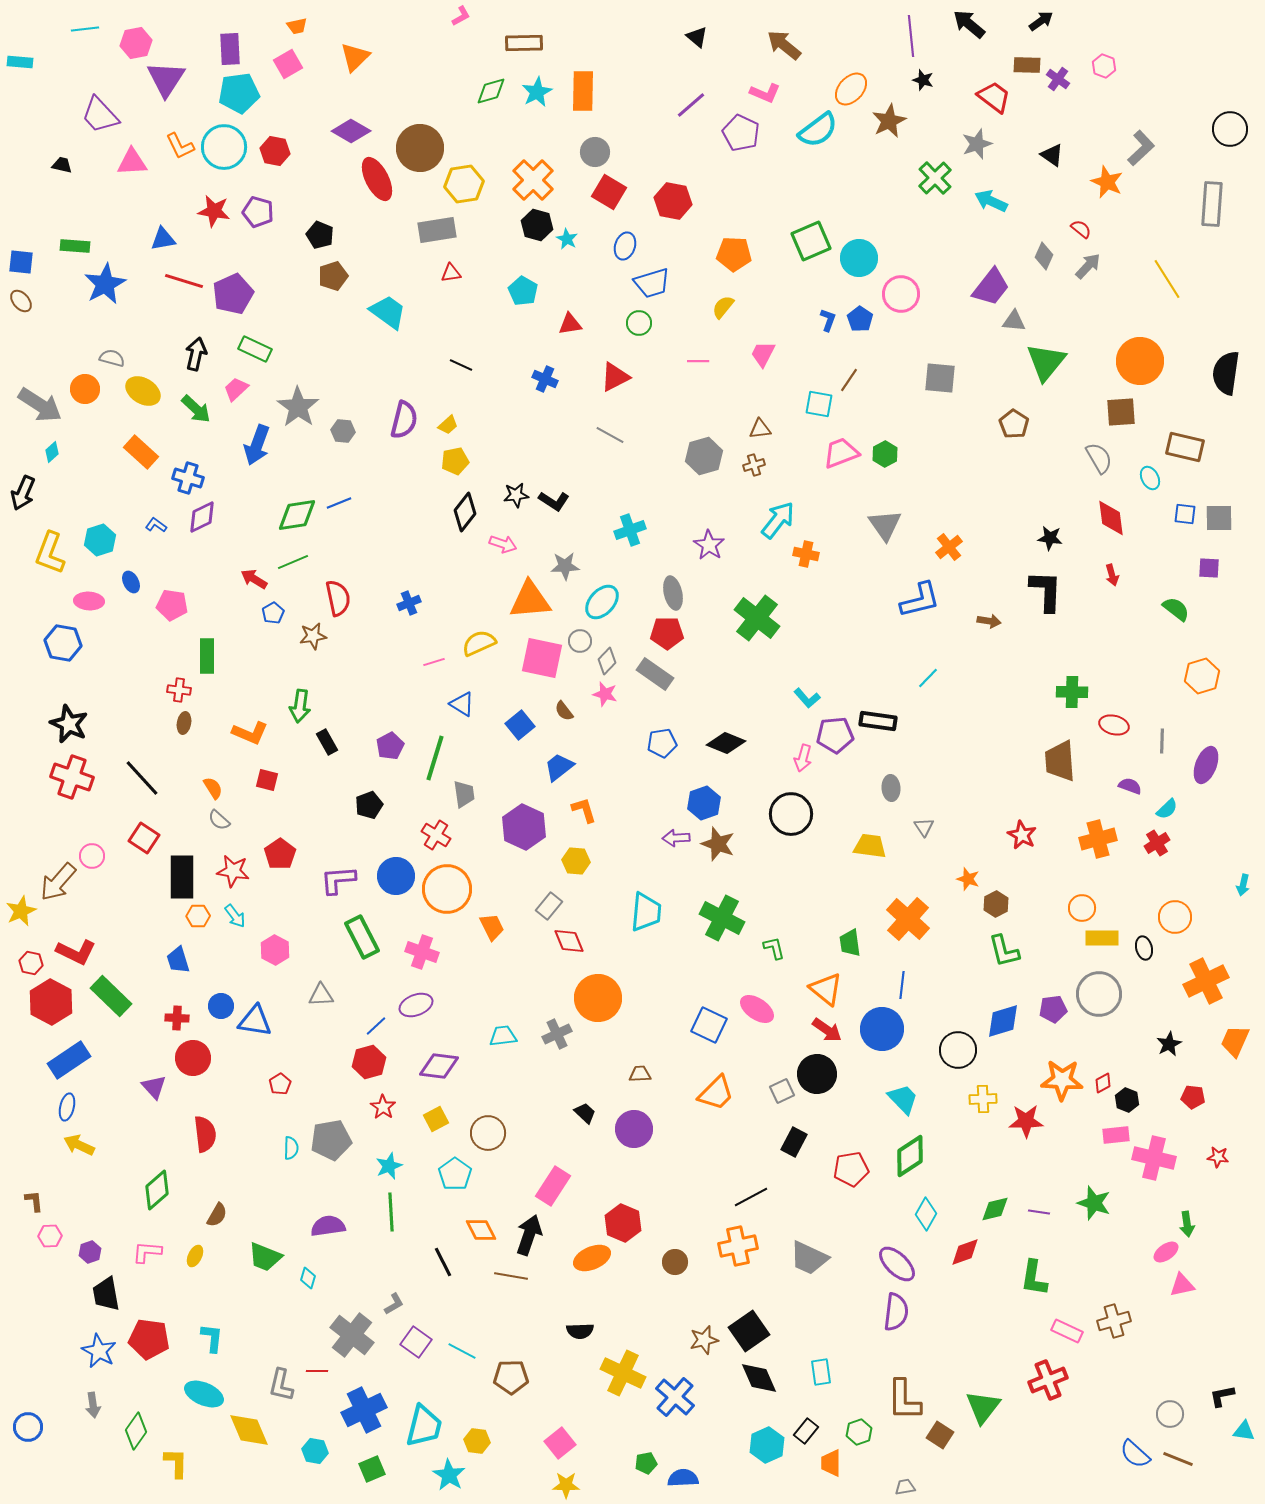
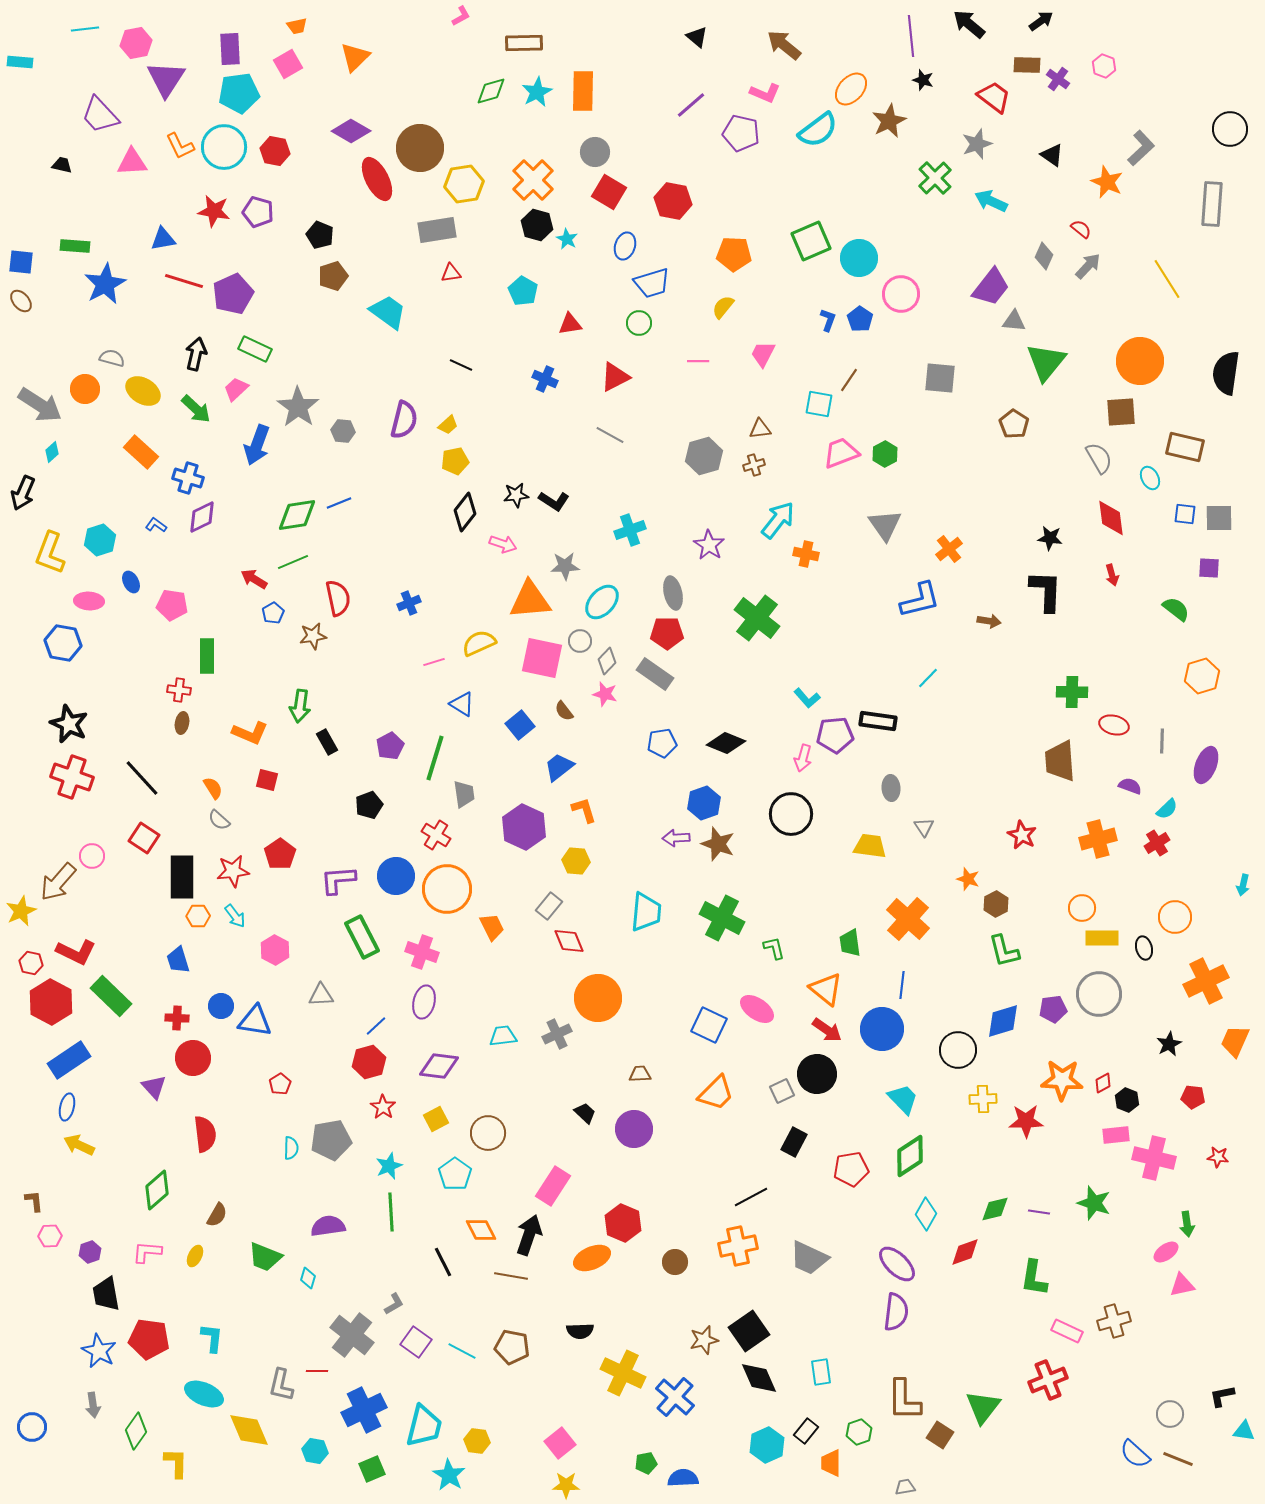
purple pentagon at (741, 133): rotated 12 degrees counterclockwise
orange cross at (949, 547): moved 2 px down
brown ellipse at (184, 723): moved 2 px left
red star at (233, 871): rotated 16 degrees counterclockwise
purple ellipse at (416, 1005): moved 8 px right, 3 px up; rotated 56 degrees counterclockwise
brown pentagon at (511, 1377): moved 1 px right, 30 px up; rotated 12 degrees clockwise
blue circle at (28, 1427): moved 4 px right
